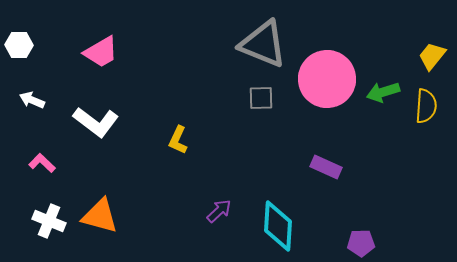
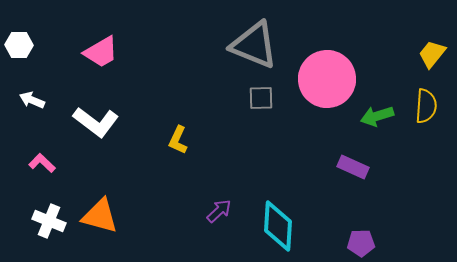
gray triangle: moved 9 px left, 1 px down
yellow trapezoid: moved 2 px up
green arrow: moved 6 px left, 24 px down
purple rectangle: moved 27 px right
